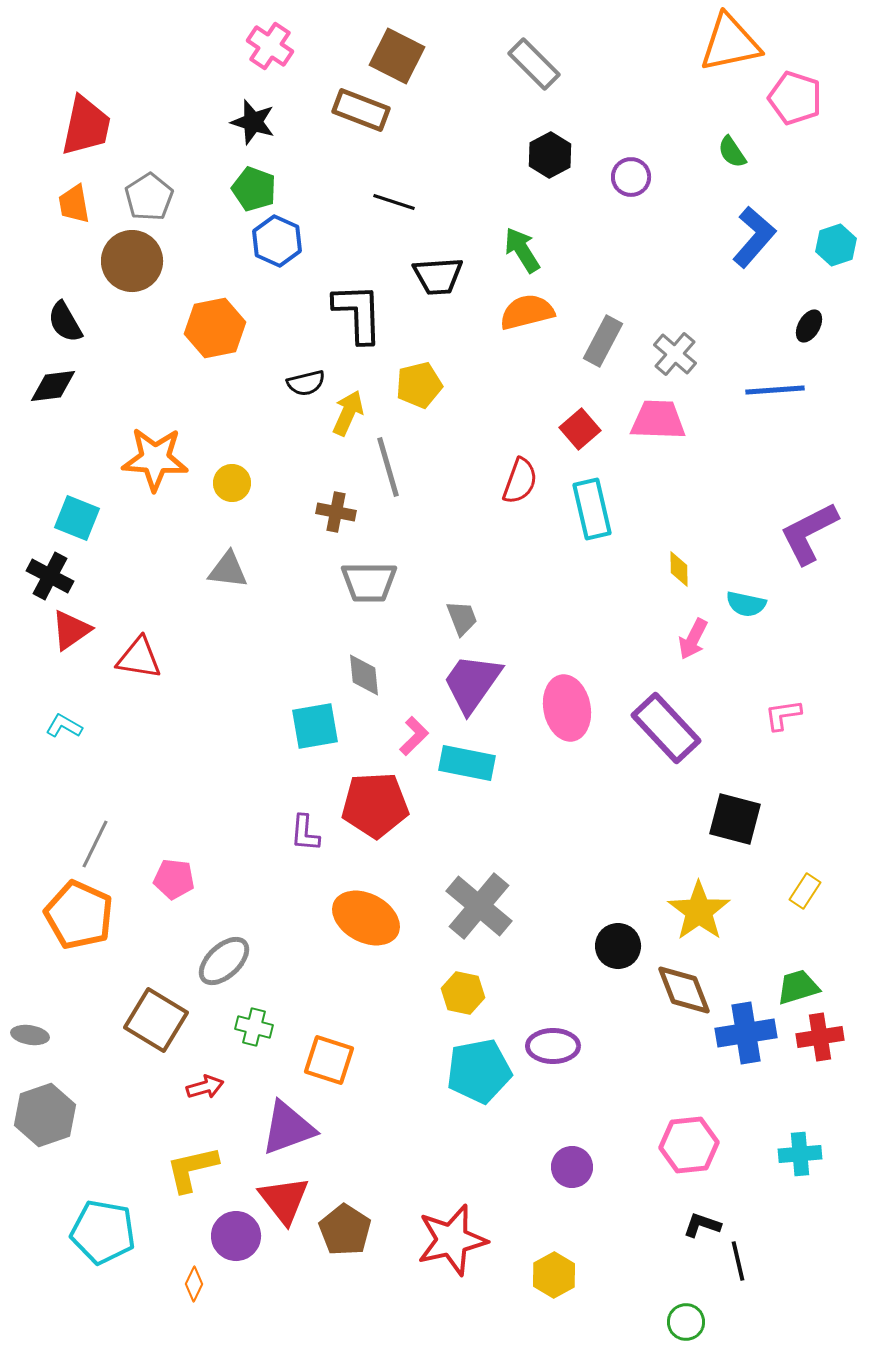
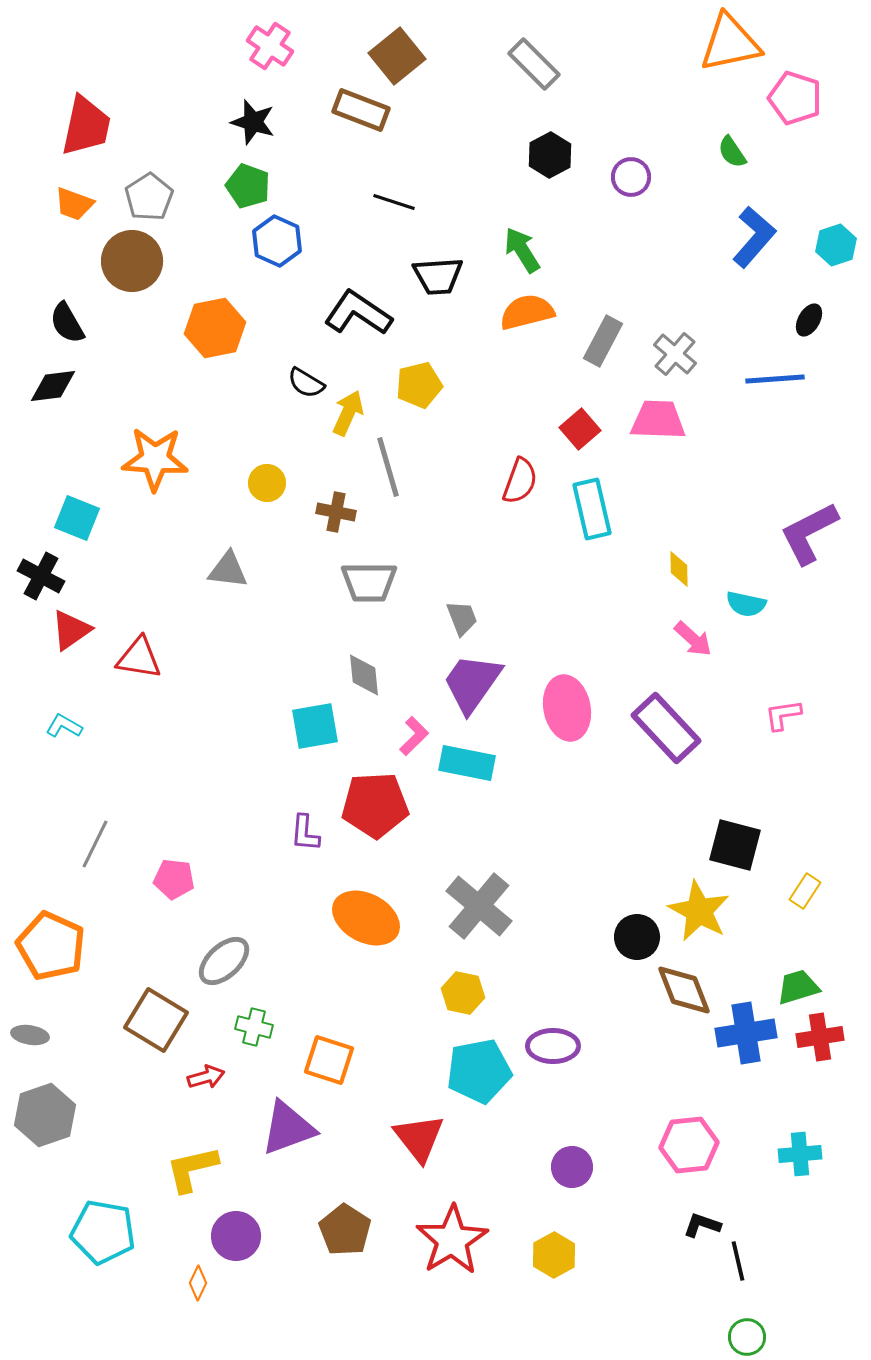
brown square at (397, 56): rotated 24 degrees clockwise
green pentagon at (254, 189): moved 6 px left, 3 px up
orange trapezoid at (74, 204): rotated 60 degrees counterclockwise
black L-shape at (358, 313): rotated 54 degrees counterclockwise
black semicircle at (65, 322): moved 2 px right, 1 px down
black ellipse at (809, 326): moved 6 px up
black semicircle at (306, 383): rotated 45 degrees clockwise
blue line at (775, 390): moved 11 px up
yellow circle at (232, 483): moved 35 px right
black cross at (50, 576): moved 9 px left
pink arrow at (693, 639): rotated 75 degrees counterclockwise
black square at (735, 819): moved 26 px down
yellow star at (699, 911): rotated 8 degrees counterclockwise
orange pentagon at (79, 915): moved 28 px left, 31 px down
black circle at (618, 946): moved 19 px right, 9 px up
red arrow at (205, 1087): moved 1 px right, 10 px up
red triangle at (284, 1200): moved 135 px right, 62 px up
red star at (452, 1240): rotated 18 degrees counterclockwise
yellow hexagon at (554, 1275): moved 20 px up
orange diamond at (194, 1284): moved 4 px right, 1 px up
green circle at (686, 1322): moved 61 px right, 15 px down
